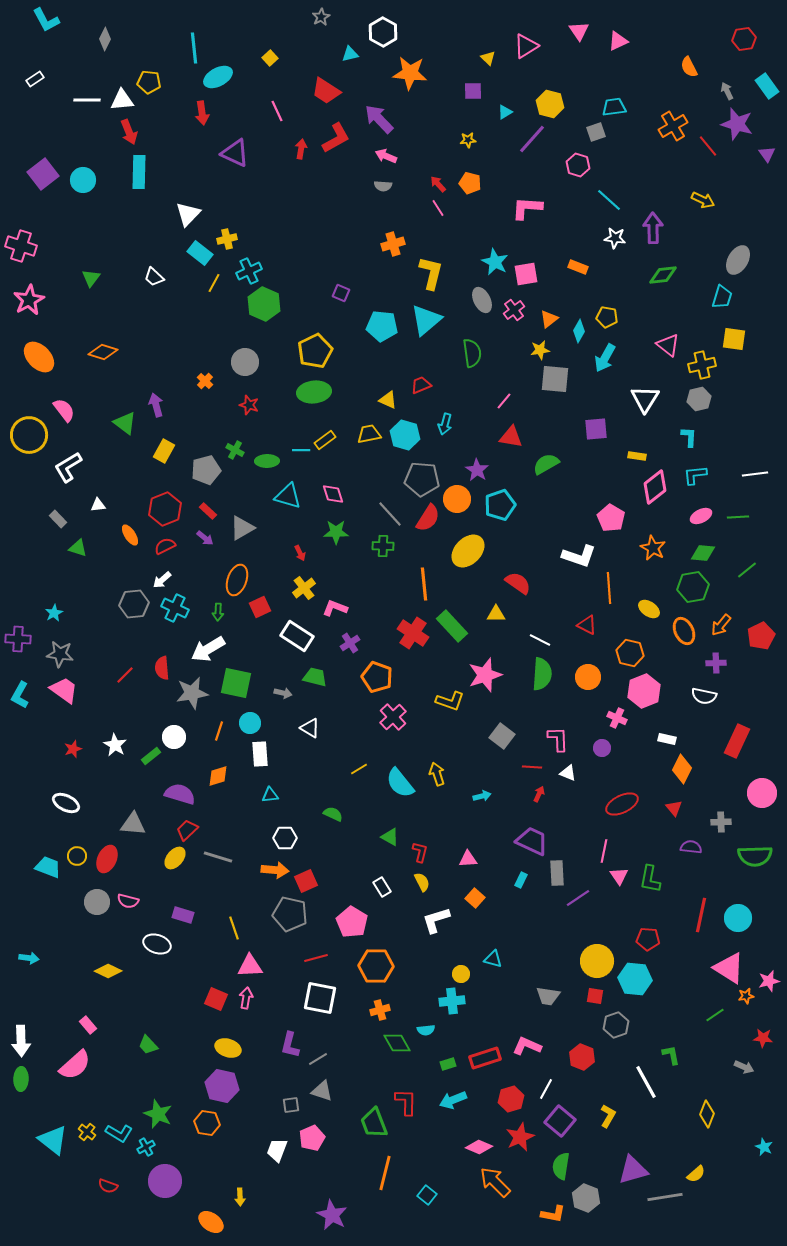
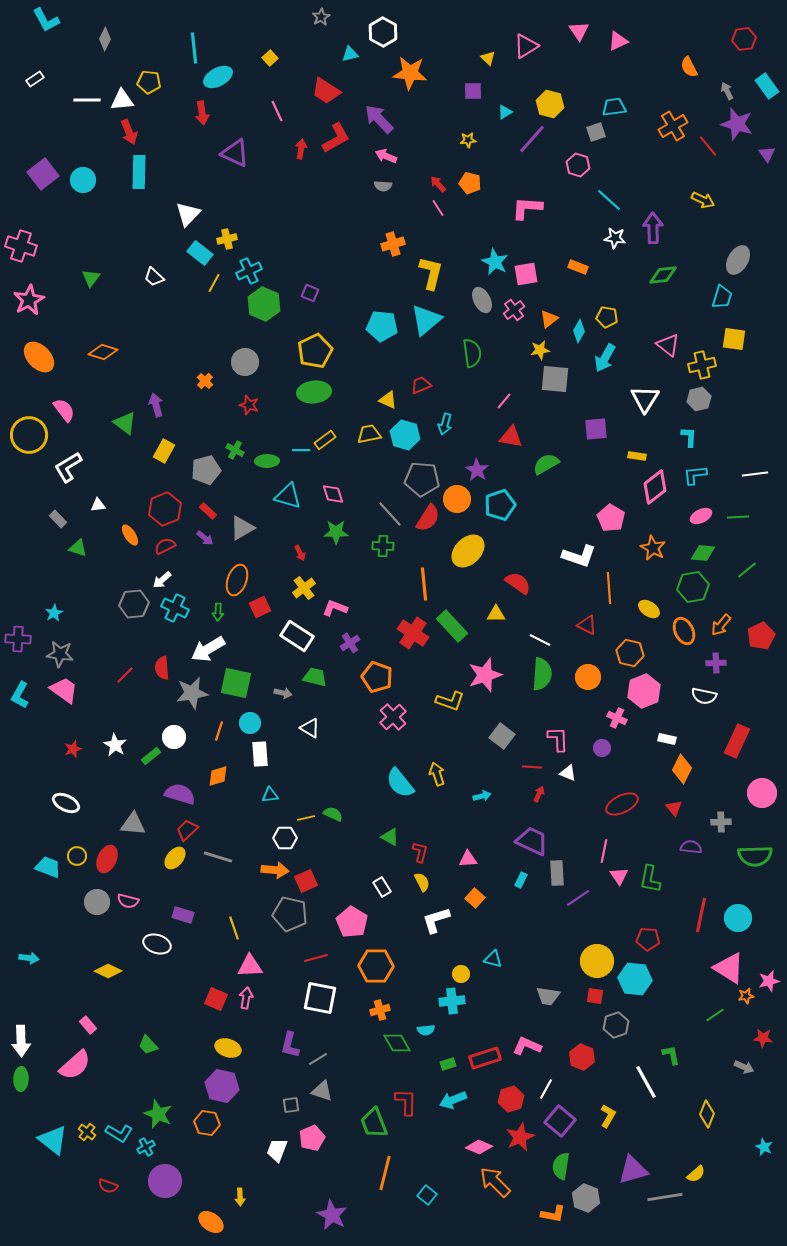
purple square at (341, 293): moved 31 px left
yellow line at (359, 769): moved 53 px left, 49 px down; rotated 18 degrees clockwise
